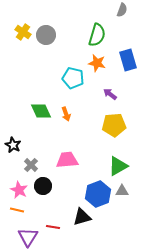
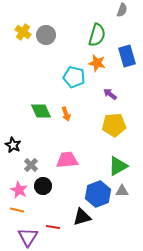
blue rectangle: moved 1 px left, 4 px up
cyan pentagon: moved 1 px right, 1 px up
